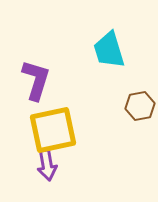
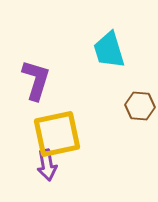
brown hexagon: rotated 16 degrees clockwise
yellow square: moved 4 px right, 4 px down
